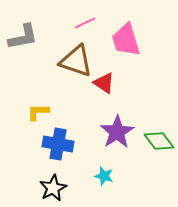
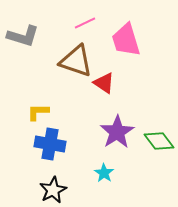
gray L-shape: moved 1 px up; rotated 28 degrees clockwise
blue cross: moved 8 px left
cyan star: moved 3 px up; rotated 18 degrees clockwise
black star: moved 2 px down
